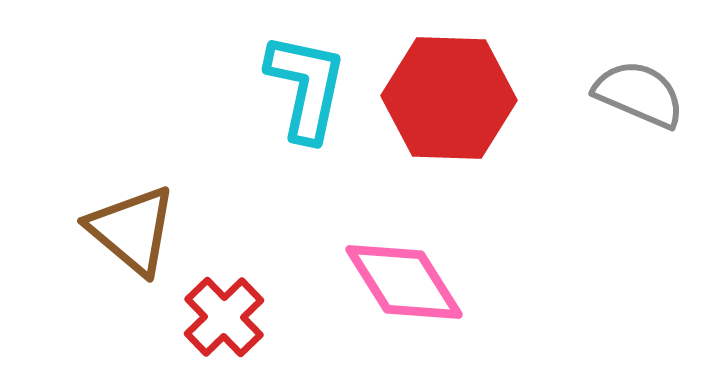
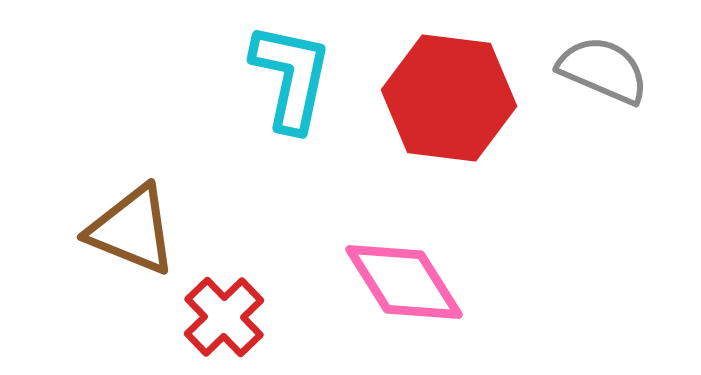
cyan L-shape: moved 15 px left, 10 px up
gray semicircle: moved 36 px left, 24 px up
red hexagon: rotated 5 degrees clockwise
brown triangle: rotated 18 degrees counterclockwise
